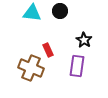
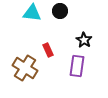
brown cross: moved 6 px left; rotated 10 degrees clockwise
